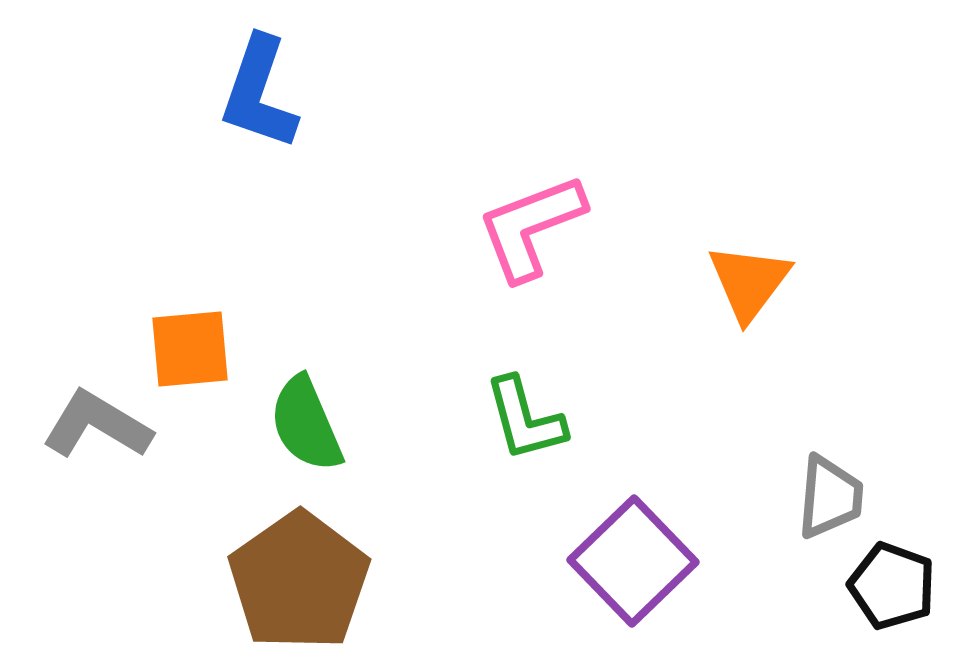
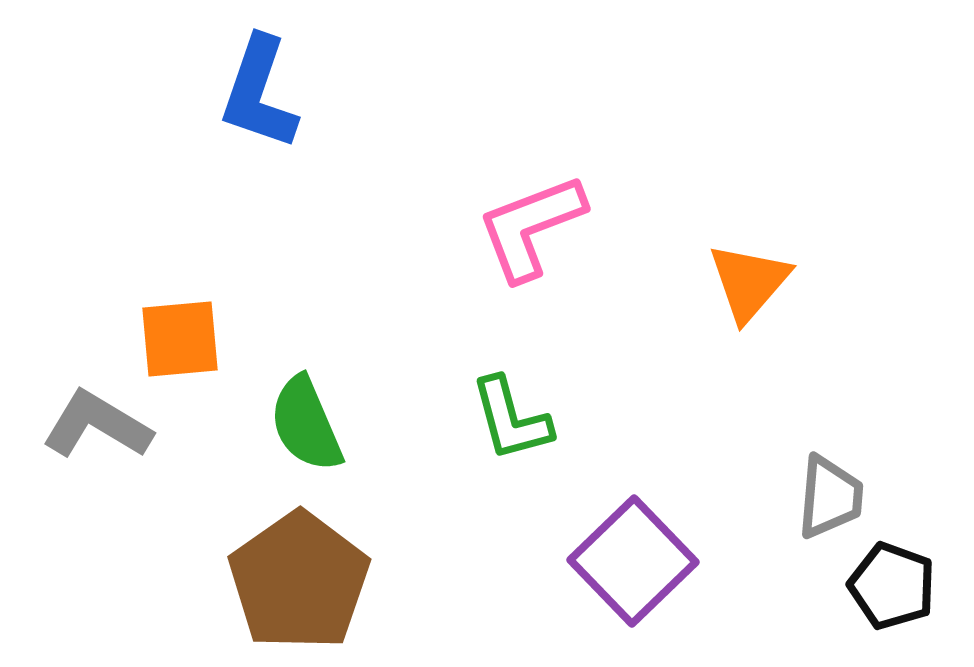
orange triangle: rotated 4 degrees clockwise
orange square: moved 10 px left, 10 px up
green L-shape: moved 14 px left
